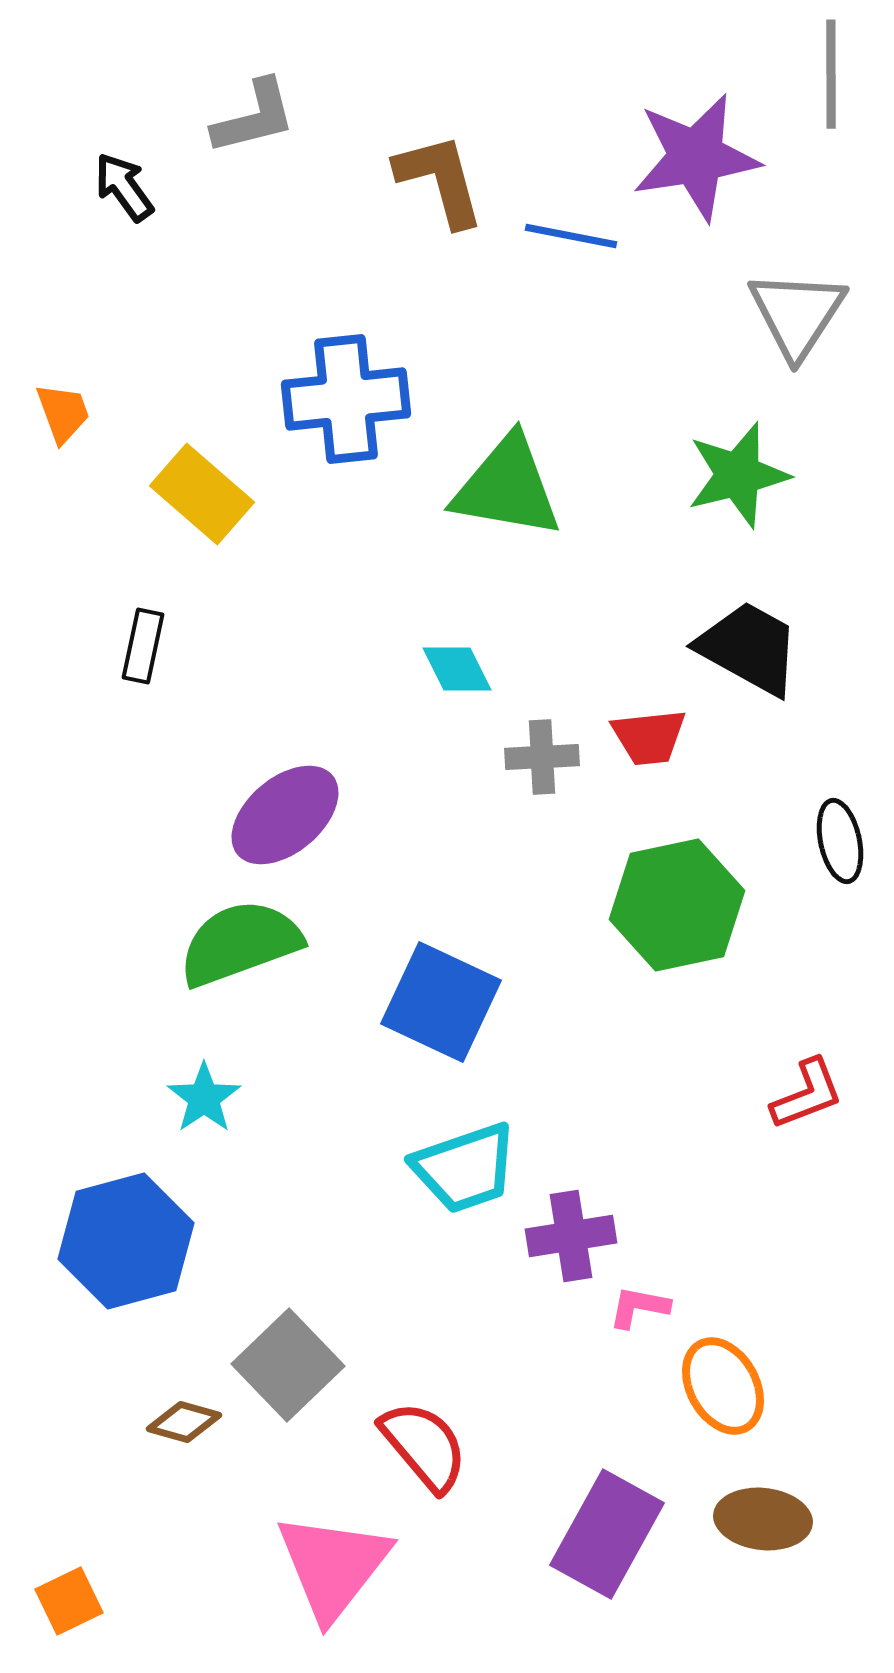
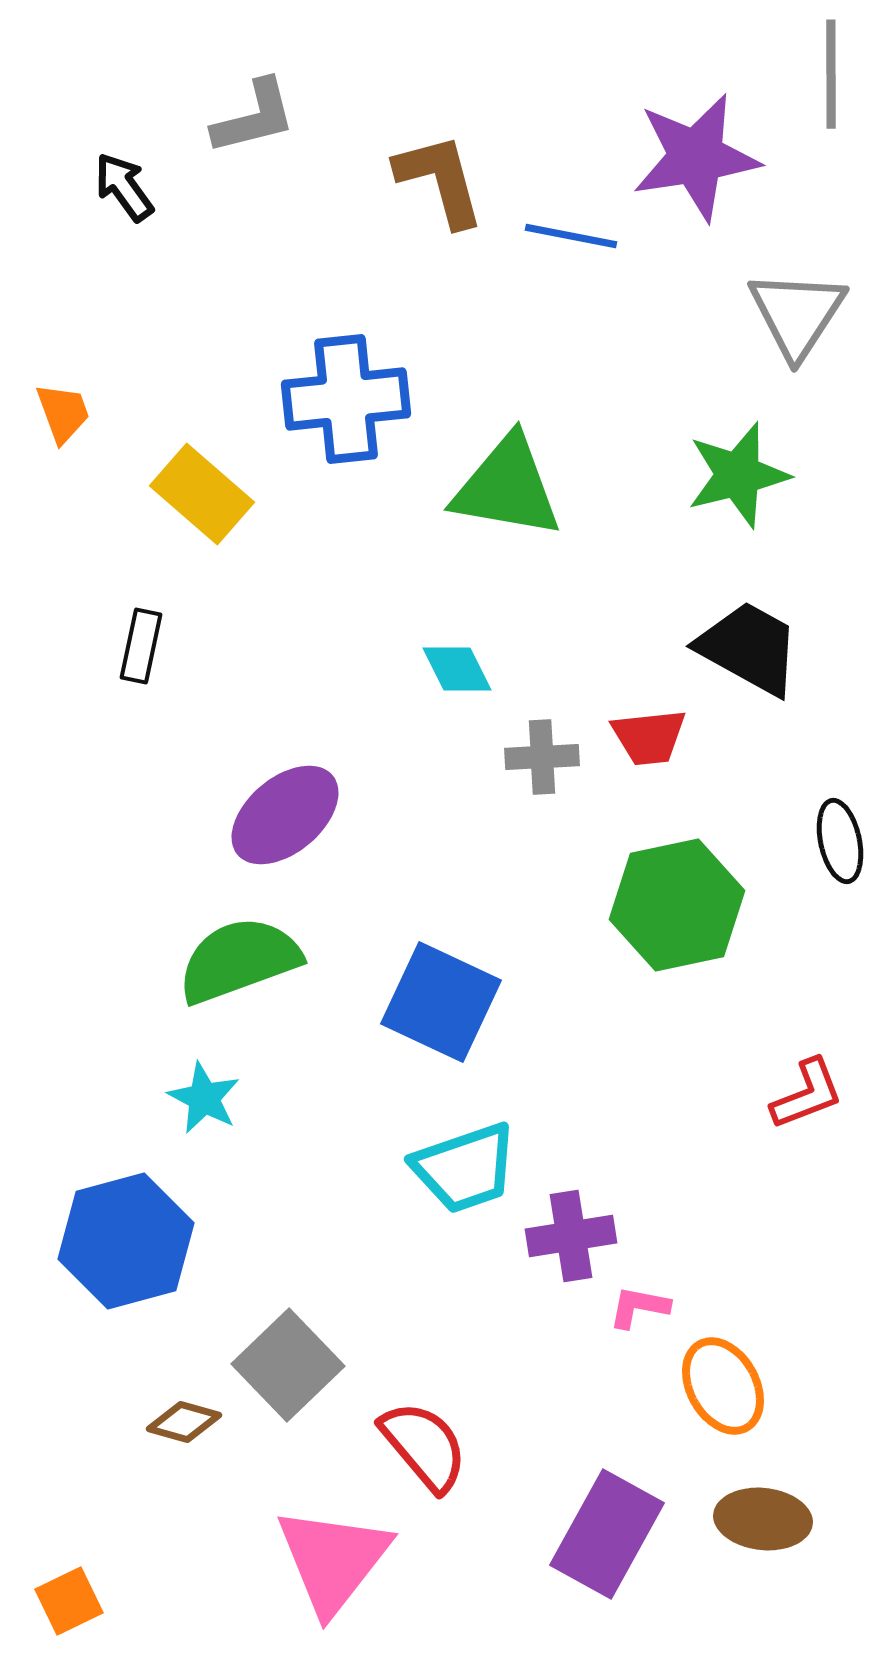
black rectangle: moved 2 px left
green semicircle: moved 1 px left, 17 px down
cyan star: rotated 10 degrees counterclockwise
pink triangle: moved 6 px up
